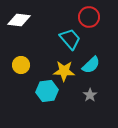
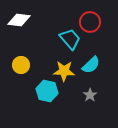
red circle: moved 1 px right, 5 px down
cyan hexagon: rotated 20 degrees clockwise
